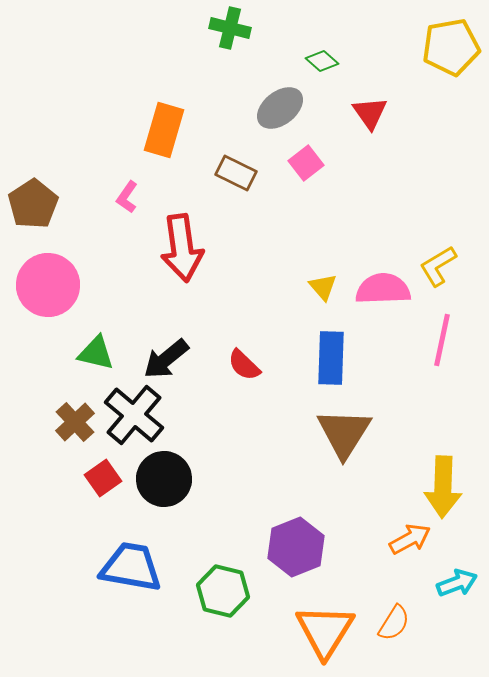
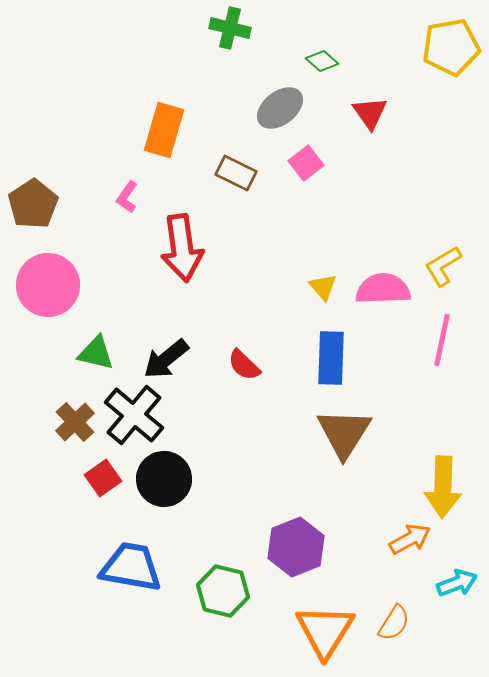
yellow L-shape: moved 5 px right
